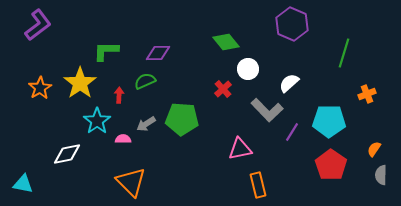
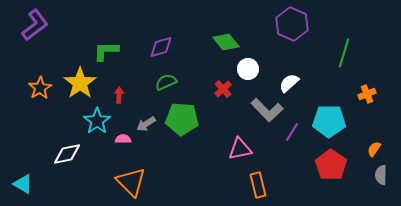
purple L-shape: moved 3 px left
purple diamond: moved 3 px right, 6 px up; rotated 15 degrees counterclockwise
green semicircle: moved 21 px right, 1 px down
cyan triangle: rotated 20 degrees clockwise
